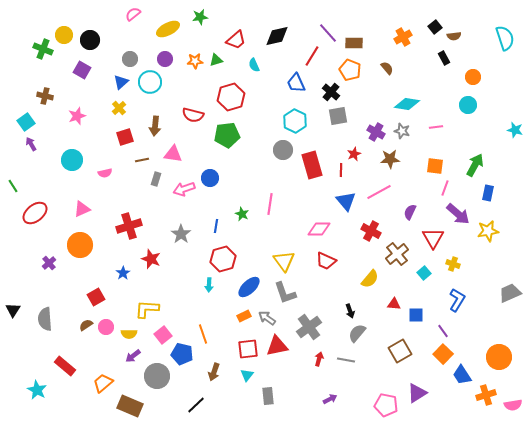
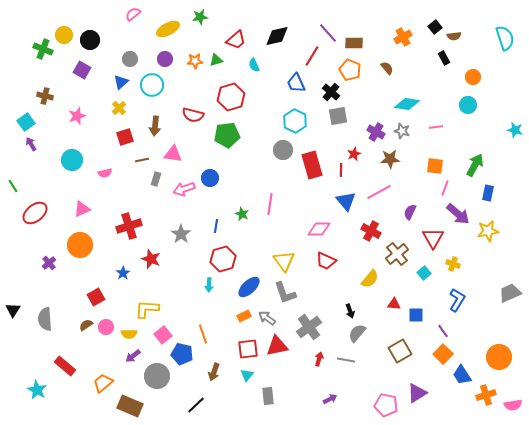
cyan circle at (150, 82): moved 2 px right, 3 px down
